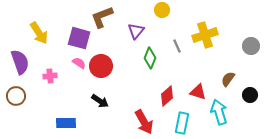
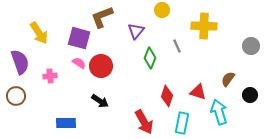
yellow cross: moved 1 px left, 9 px up; rotated 20 degrees clockwise
red diamond: rotated 30 degrees counterclockwise
